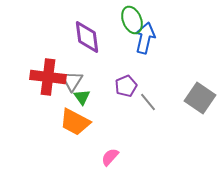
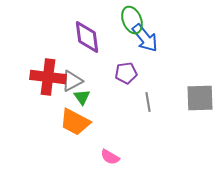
blue arrow: rotated 128 degrees clockwise
gray triangle: rotated 30 degrees clockwise
purple pentagon: moved 13 px up; rotated 15 degrees clockwise
gray square: rotated 36 degrees counterclockwise
gray line: rotated 30 degrees clockwise
pink semicircle: rotated 102 degrees counterclockwise
